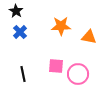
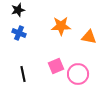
black star: moved 2 px right, 1 px up; rotated 24 degrees clockwise
blue cross: moved 1 px left, 1 px down; rotated 24 degrees counterclockwise
pink square: rotated 28 degrees counterclockwise
